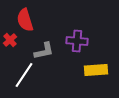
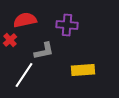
red semicircle: rotated 95 degrees clockwise
purple cross: moved 10 px left, 16 px up
yellow rectangle: moved 13 px left
